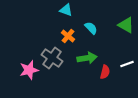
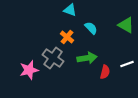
cyan triangle: moved 4 px right
orange cross: moved 1 px left, 1 px down
gray cross: moved 1 px right
